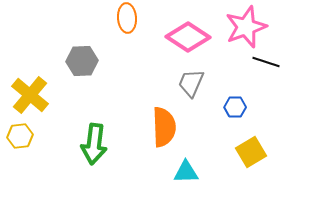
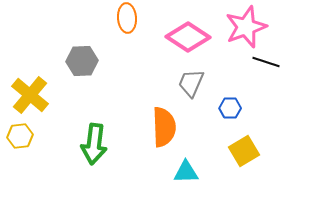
blue hexagon: moved 5 px left, 1 px down
yellow square: moved 7 px left, 1 px up
